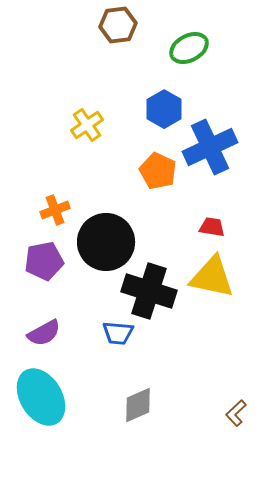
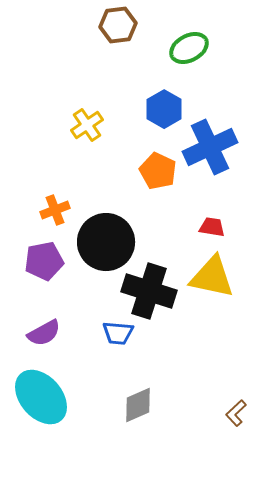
cyan ellipse: rotated 10 degrees counterclockwise
